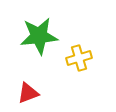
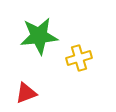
red triangle: moved 2 px left
